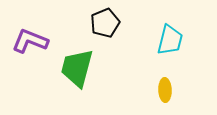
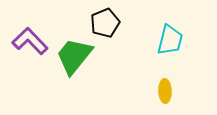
purple L-shape: rotated 24 degrees clockwise
green trapezoid: moved 3 px left, 12 px up; rotated 24 degrees clockwise
yellow ellipse: moved 1 px down
